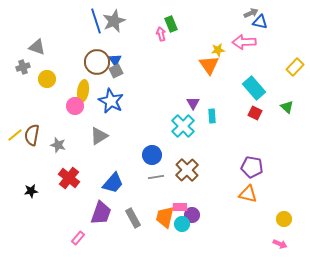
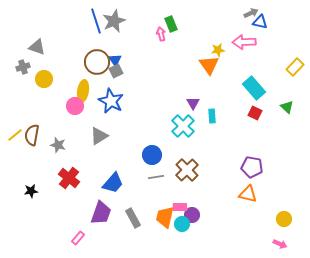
yellow circle at (47, 79): moved 3 px left
